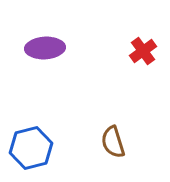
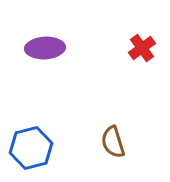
red cross: moved 1 px left, 3 px up
